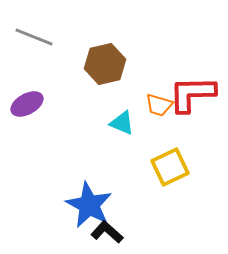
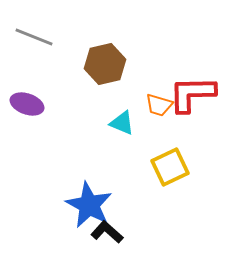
purple ellipse: rotated 48 degrees clockwise
